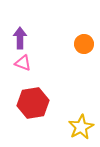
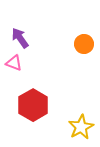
purple arrow: rotated 35 degrees counterclockwise
pink triangle: moved 9 px left
red hexagon: moved 2 px down; rotated 20 degrees counterclockwise
